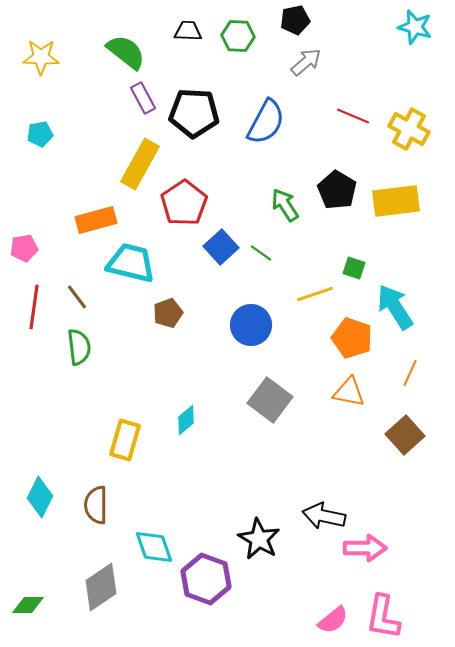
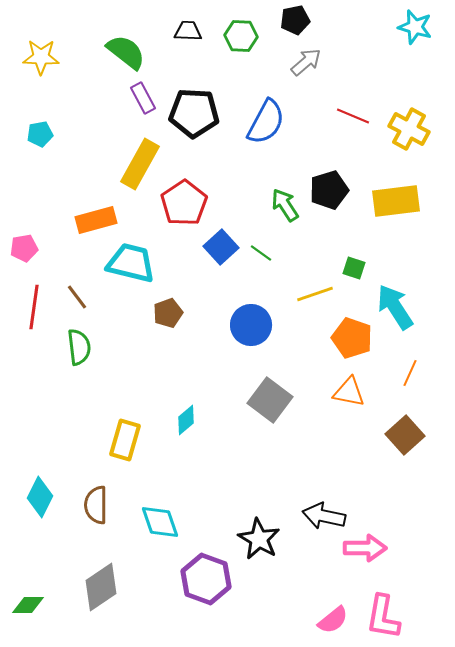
green hexagon at (238, 36): moved 3 px right
black pentagon at (337, 190): moved 8 px left; rotated 24 degrees clockwise
cyan diamond at (154, 547): moved 6 px right, 25 px up
